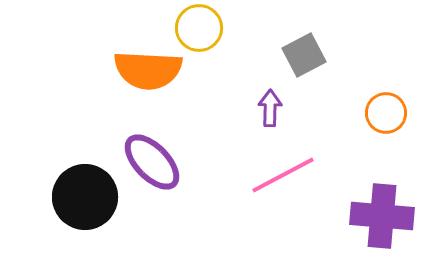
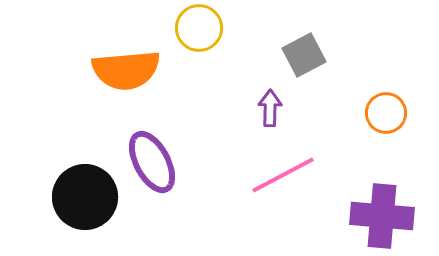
orange semicircle: moved 22 px left; rotated 8 degrees counterclockwise
purple ellipse: rotated 16 degrees clockwise
